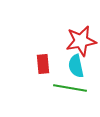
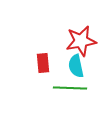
red rectangle: moved 1 px up
green line: rotated 8 degrees counterclockwise
